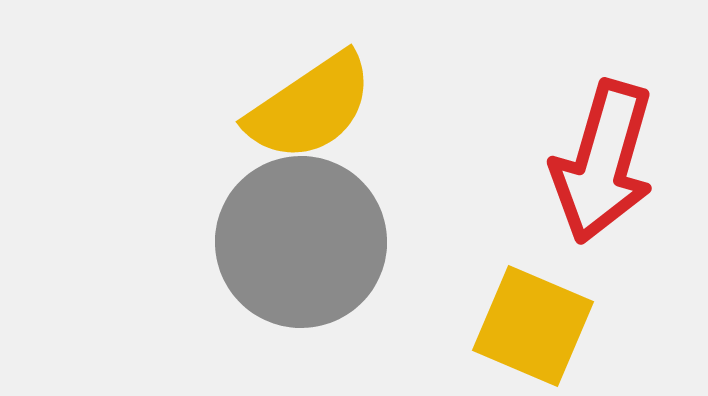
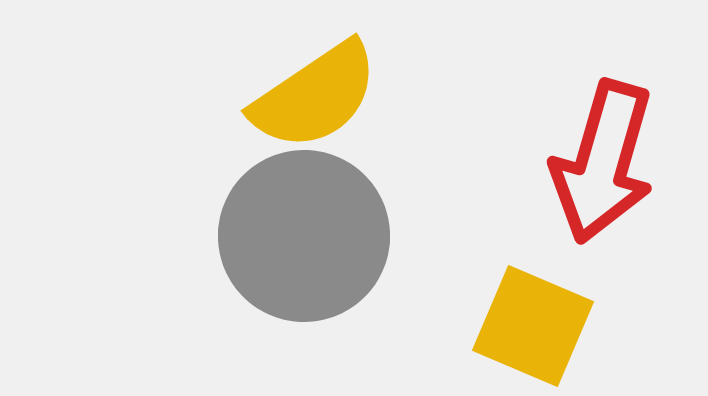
yellow semicircle: moved 5 px right, 11 px up
gray circle: moved 3 px right, 6 px up
